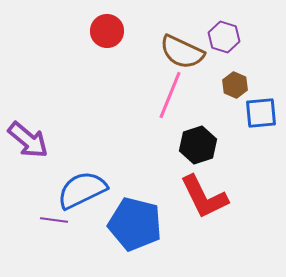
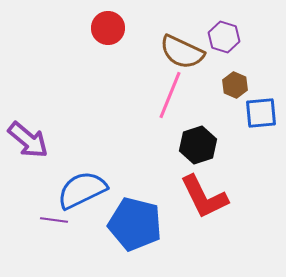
red circle: moved 1 px right, 3 px up
